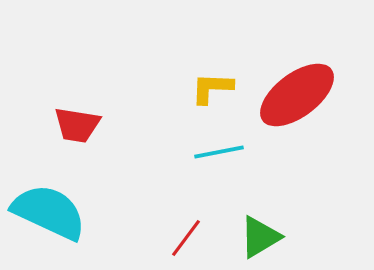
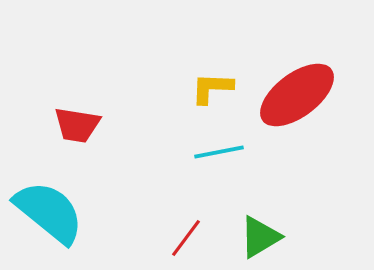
cyan semicircle: rotated 14 degrees clockwise
